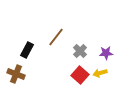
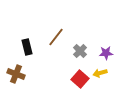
black rectangle: moved 3 px up; rotated 42 degrees counterclockwise
red square: moved 4 px down
